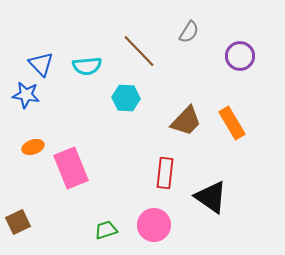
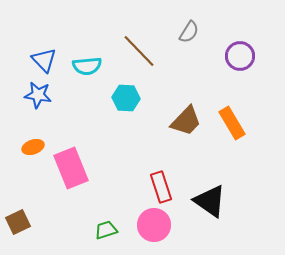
blue triangle: moved 3 px right, 4 px up
blue star: moved 12 px right
red rectangle: moved 4 px left, 14 px down; rotated 24 degrees counterclockwise
black triangle: moved 1 px left, 4 px down
